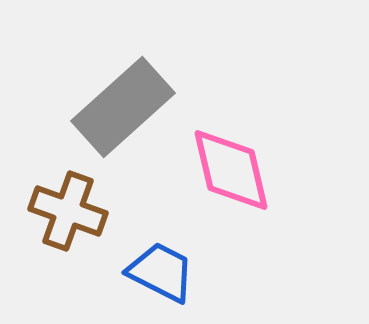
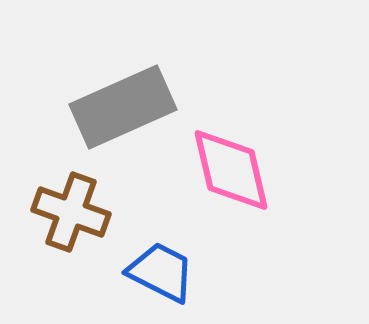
gray rectangle: rotated 18 degrees clockwise
brown cross: moved 3 px right, 1 px down
